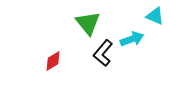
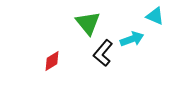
red diamond: moved 1 px left
